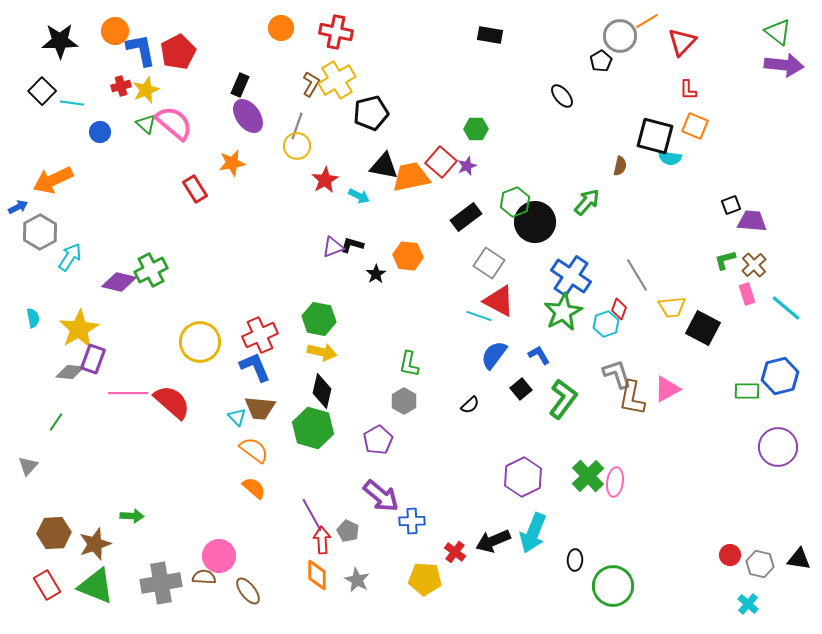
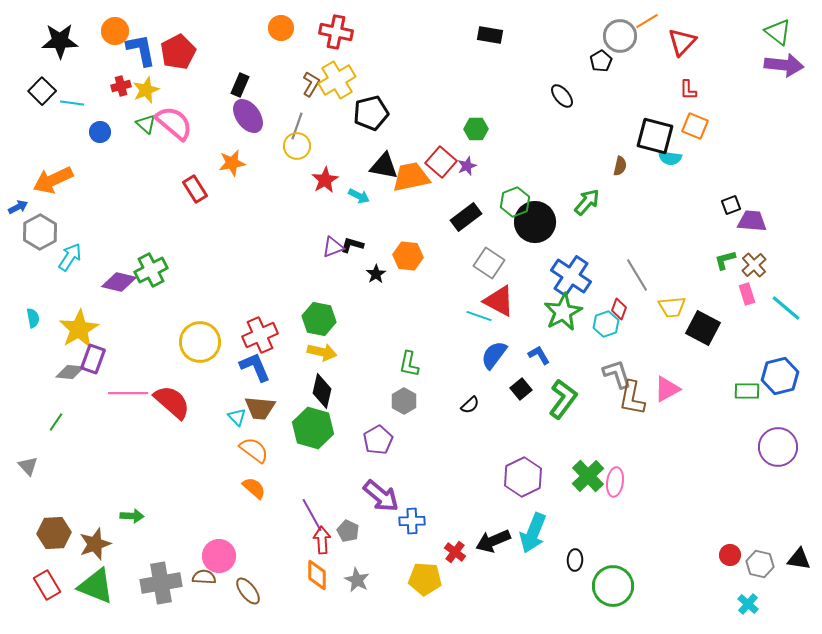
gray triangle at (28, 466): rotated 25 degrees counterclockwise
